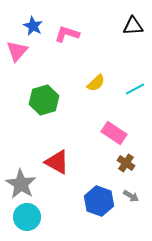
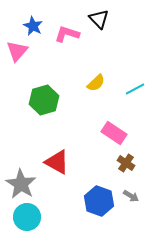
black triangle: moved 34 px left, 7 px up; rotated 50 degrees clockwise
